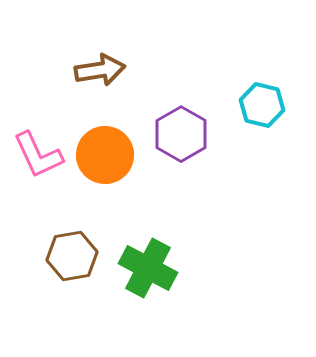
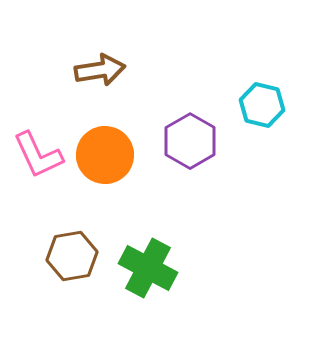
purple hexagon: moved 9 px right, 7 px down
